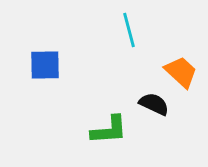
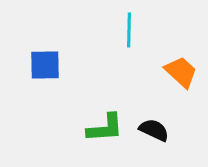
cyan line: rotated 16 degrees clockwise
black semicircle: moved 26 px down
green L-shape: moved 4 px left, 2 px up
